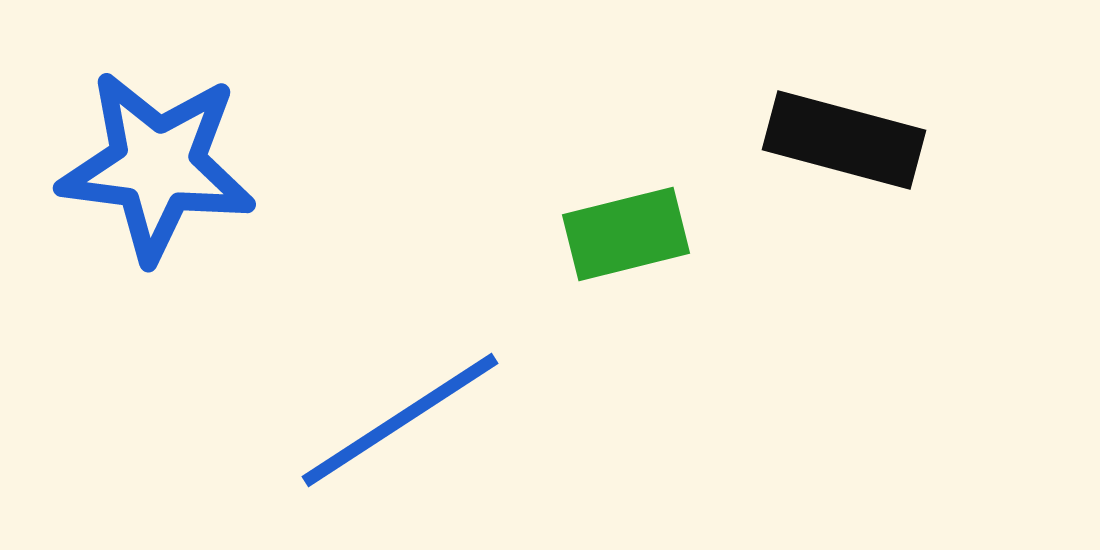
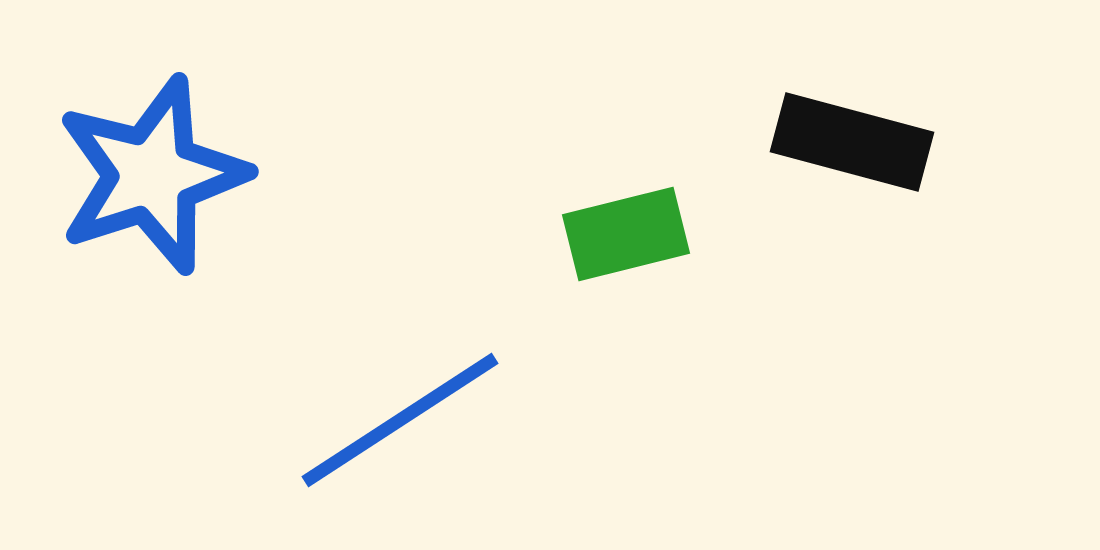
black rectangle: moved 8 px right, 2 px down
blue star: moved 5 px left, 9 px down; rotated 25 degrees counterclockwise
